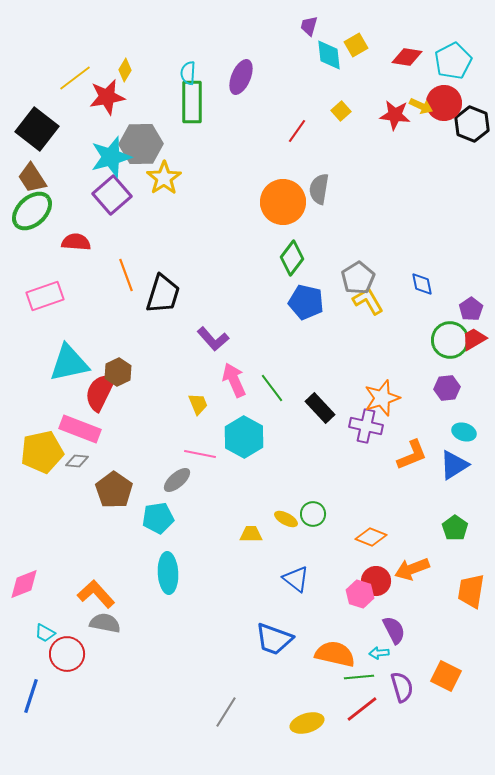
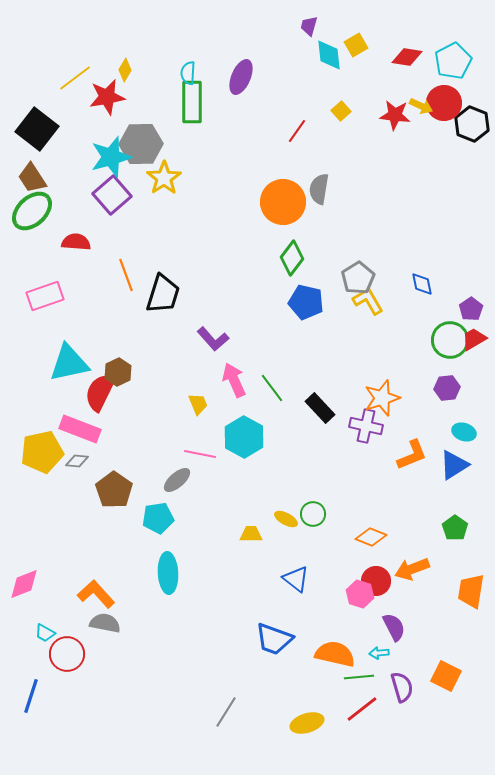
purple semicircle at (394, 630): moved 3 px up
